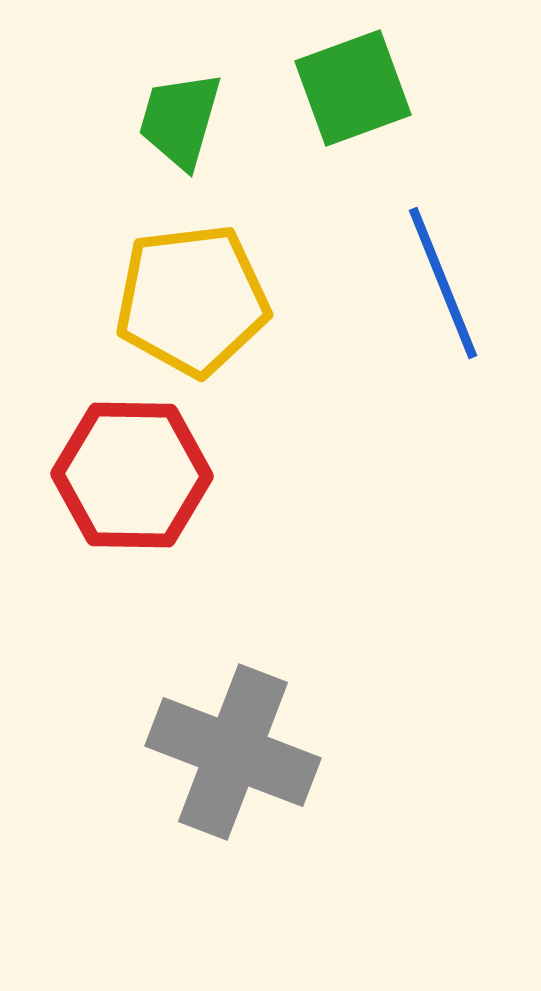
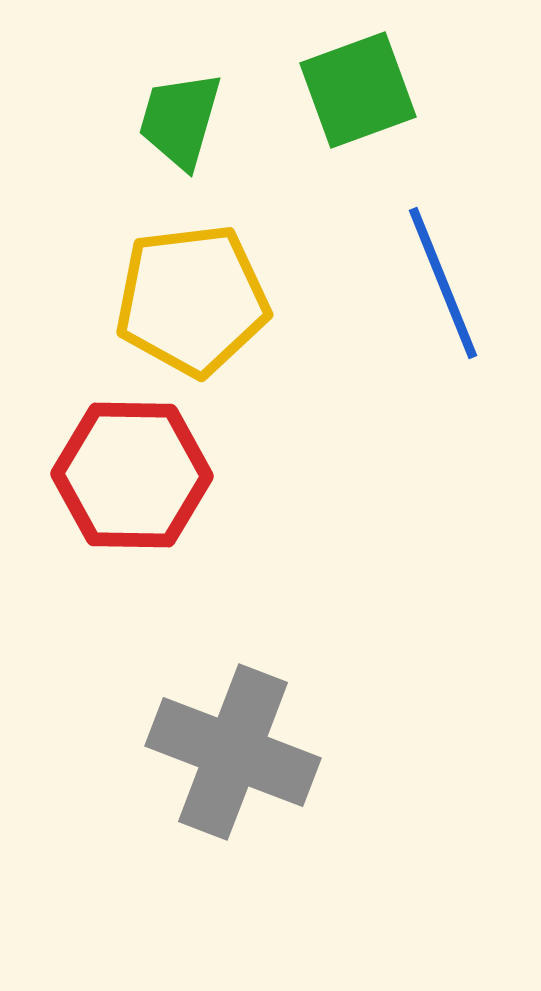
green square: moved 5 px right, 2 px down
